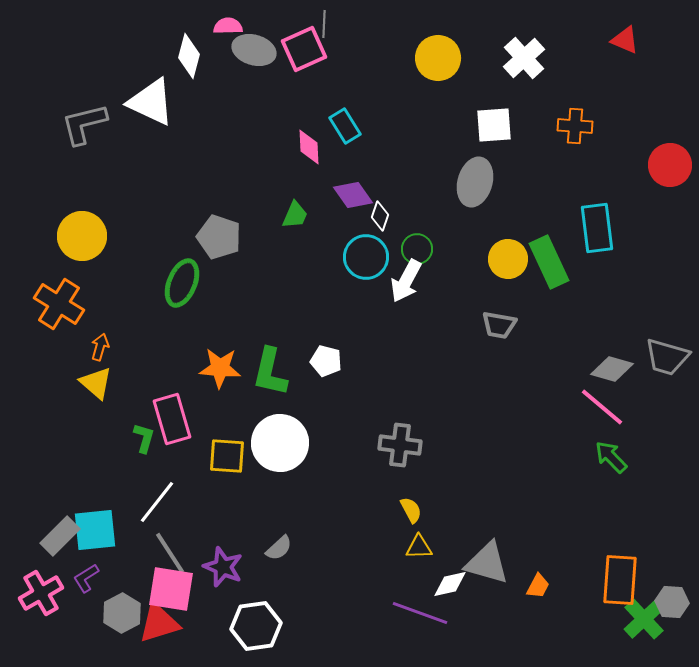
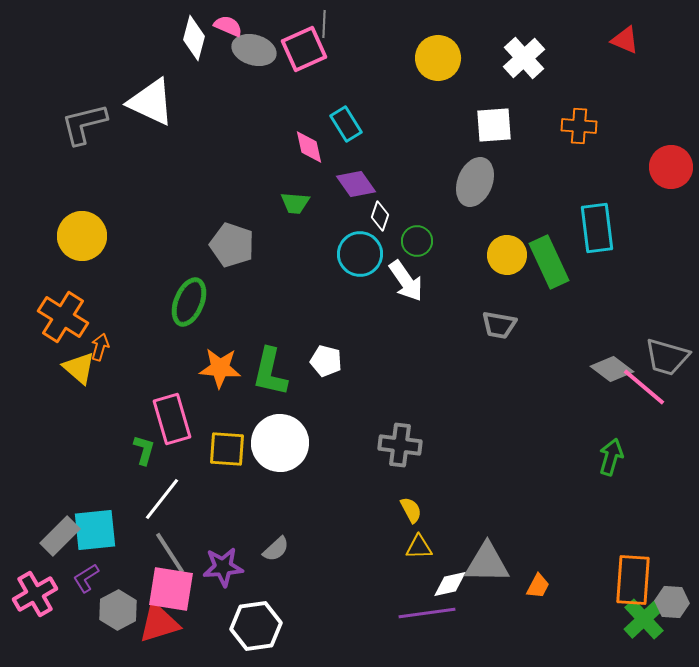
pink semicircle at (228, 26): rotated 24 degrees clockwise
white diamond at (189, 56): moved 5 px right, 18 px up
cyan rectangle at (345, 126): moved 1 px right, 2 px up
orange cross at (575, 126): moved 4 px right
pink diamond at (309, 147): rotated 9 degrees counterclockwise
red circle at (670, 165): moved 1 px right, 2 px down
gray ellipse at (475, 182): rotated 6 degrees clockwise
purple diamond at (353, 195): moved 3 px right, 11 px up
green trapezoid at (295, 215): moved 12 px up; rotated 72 degrees clockwise
gray pentagon at (219, 237): moved 13 px right, 8 px down
green circle at (417, 249): moved 8 px up
cyan circle at (366, 257): moved 6 px left, 3 px up
yellow circle at (508, 259): moved 1 px left, 4 px up
white arrow at (406, 281): rotated 63 degrees counterclockwise
green ellipse at (182, 283): moved 7 px right, 19 px down
orange cross at (59, 304): moved 4 px right, 13 px down
gray diamond at (612, 369): rotated 21 degrees clockwise
yellow triangle at (96, 383): moved 17 px left, 15 px up
pink line at (602, 407): moved 42 px right, 20 px up
green L-shape at (144, 438): moved 12 px down
yellow square at (227, 456): moved 7 px up
green arrow at (611, 457): rotated 60 degrees clockwise
white line at (157, 502): moved 5 px right, 3 px up
gray semicircle at (279, 548): moved 3 px left, 1 px down
gray triangle at (487, 563): rotated 15 degrees counterclockwise
purple star at (223, 567): rotated 27 degrees counterclockwise
orange rectangle at (620, 580): moved 13 px right
pink cross at (41, 593): moved 6 px left, 1 px down
gray hexagon at (122, 613): moved 4 px left, 3 px up
purple line at (420, 613): moved 7 px right; rotated 28 degrees counterclockwise
